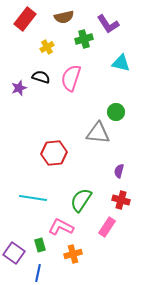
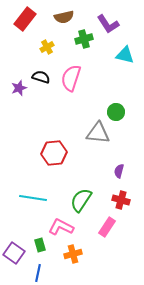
cyan triangle: moved 4 px right, 8 px up
